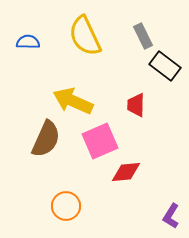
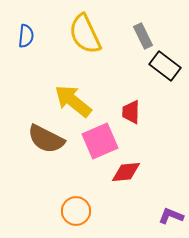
yellow semicircle: moved 2 px up
blue semicircle: moved 2 px left, 6 px up; rotated 95 degrees clockwise
yellow arrow: rotated 15 degrees clockwise
red trapezoid: moved 5 px left, 7 px down
brown semicircle: rotated 93 degrees clockwise
orange circle: moved 10 px right, 5 px down
purple L-shape: rotated 80 degrees clockwise
